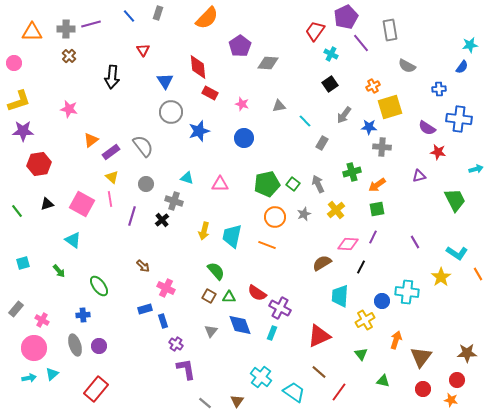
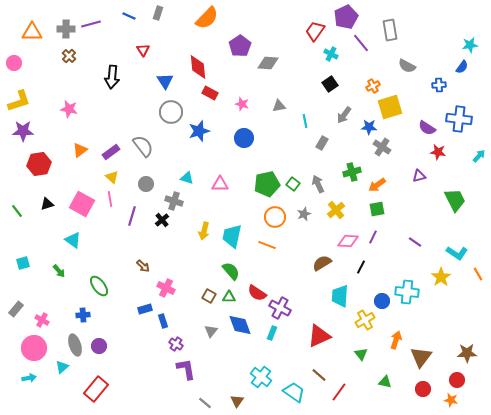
blue line at (129, 16): rotated 24 degrees counterclockwise
blue cross at (439, 89): moved 4 px up
cyan line at (305, 121): rotated 32 degrees clockwise
orange triangle at (91, 140): moved 11 px left, 10 px down
gray cross at (382, 147): rotated 30 degrees clockwise
cyan arrow at (476, 169): moved 3 px right, 13 px up; rotated 32 degrees counterclockwise
purple line at (415, 242): rotated 24 degrees counterclockwise
pink diamond at (348, 244): moved 3 px up
green semicircle at (216, 271): moved 15 px right
brown line at (319, 372): moved 3 px down
cyan triangle at (52, 374): moved 10 px right, 7 px up
green triangle at (383, 381): moved 2 px right, 1 px down
